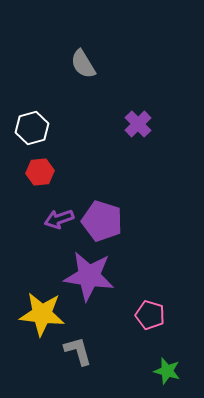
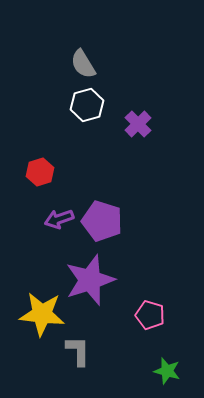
white hexagon: moved 55 px right, 23 px up
red hexagon: rotated 12 degrees counterclockwise
purple star: moved 1 px right, 4 px down; rotated 27 degrees counterclockwise
gray L-shape: rotated 16 degrees clockwise
